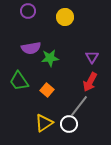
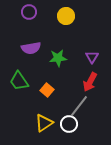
purple circle: moved 1 px right, 1 px down
yellow circle: moved 1 px right, 1 px up
green star: moved 8 px right
